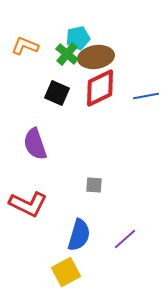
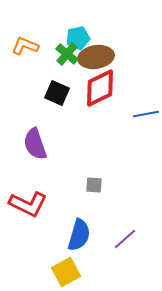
blue line: moved 18 px down
